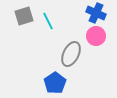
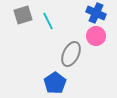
gray square: moved 1 px left, 1 px up
